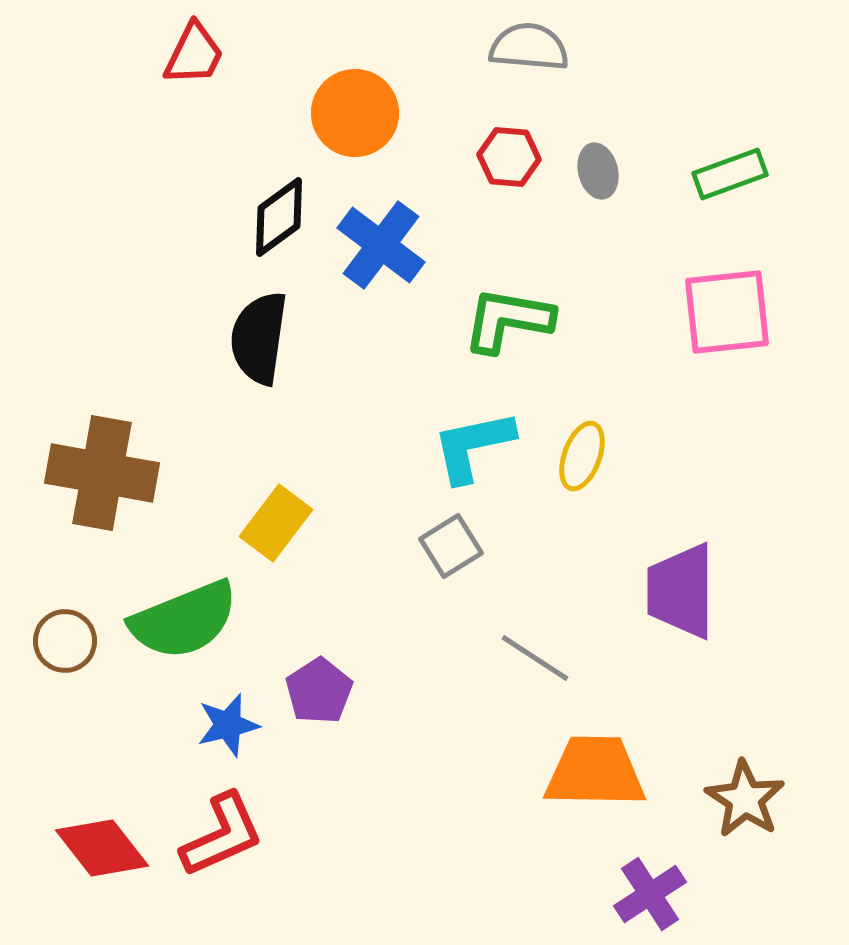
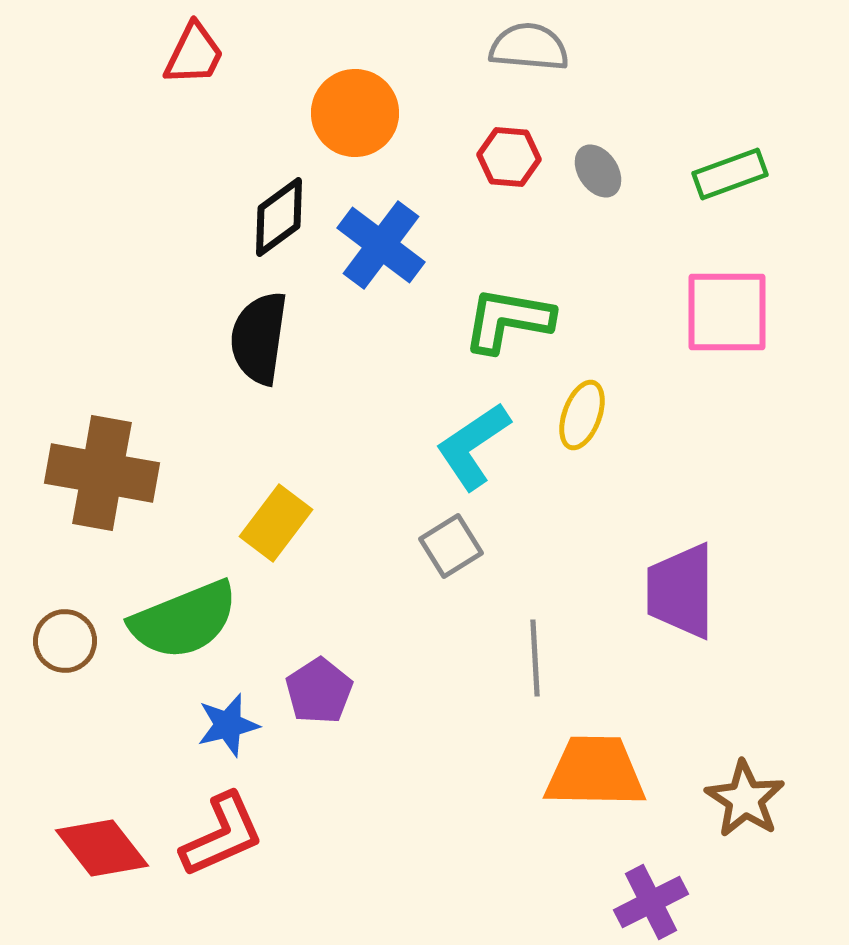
gray ellipse: rotated 20 degrees counterclockwise
pink square: rotated 6 degrees clockwise
cyan L-shape: rotated 22 degrees counterclockwise
yellow ellipse: moved 41 px up
gray line: rotated 54 degrees clockwise
purple cross: moved 1 px right, 8 px down; rotated 6 degrees clockwise
